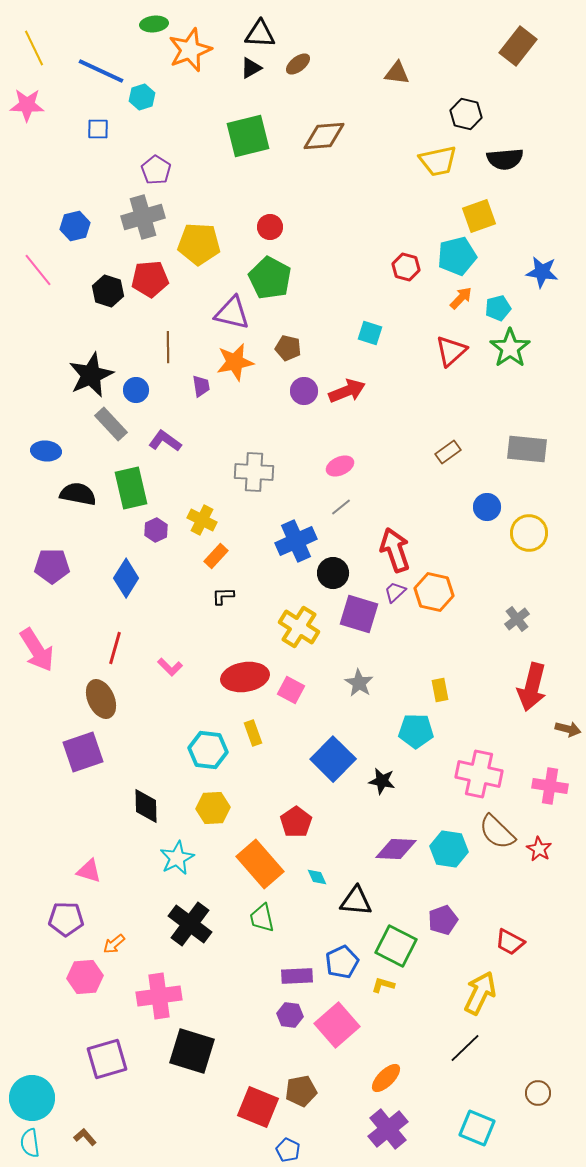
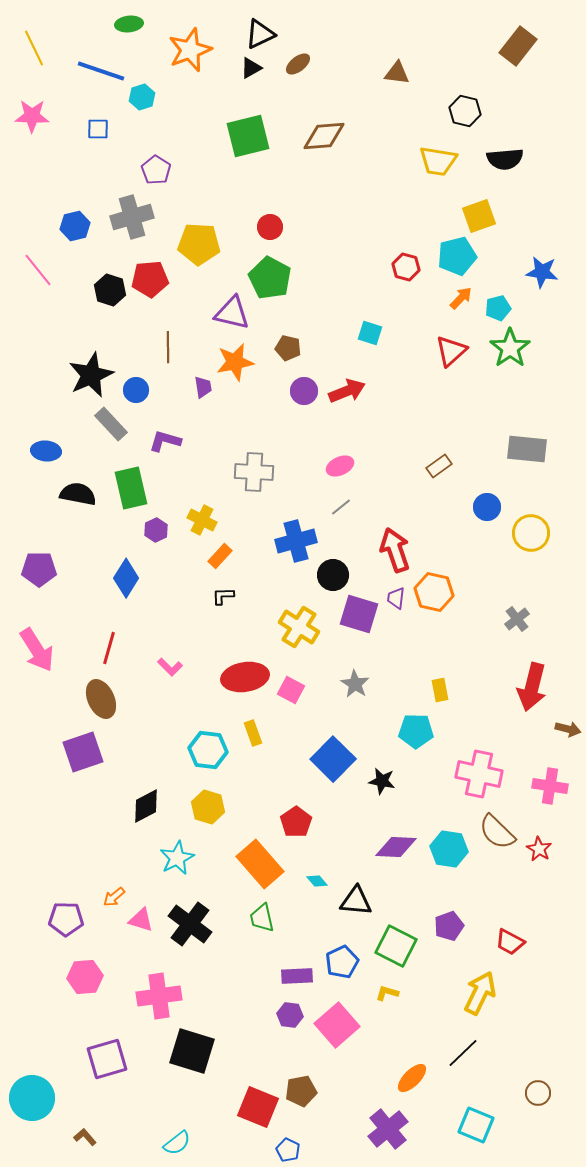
green ellipse at (154, 24): moved 25 px left
black triangle at (260, 34): rotated 28 degrees counterclockwise
blue line at (101, 71): rotated 6 degrees counterclockwise
pink star at (27, 105): moved 5 px right, 11 px down
black hexagon at (466, 114): moved 1 px left, 3 px up
yellow trapezoid at (438, 161): rotated 21 degrees clockwise
gray cross at (143, 217): moved 11 px left
black hexagon at (108, 291): moved 2 px right, 1 px up
purple trapezoid at (201, 386): moved 2 px right, 1 px down
purple L-shape at (165, 441): rotated 20 degrees counterclockwise
brown rectangle at (448, 452): moved 9 px left, 14 px down
yellow circle at (529, 533): moved 2 px right
blue cross at (296, 541): rotated 9 degrees clockwise
orange rectangle at (216, 556): moved 4 px right
purple pentagon at (52, 566): moved 13 px left, 3 px down
black circle at (333, 573): moved 2 px down
purple trapezoid at (395, 592): moved 1 px right, 6 px down; rotated 40 degrees counterclockwise
red line at (115, 648): moved 6 px left
gray star at (359, 683): moved 4 px left, 1 px down
black diamond at (146, 806): rotated 63 degrees clockwise
yellow hexagon at (213, 808): moved 5 px left, 1 px up; rotated 20 degrees clockwise
purple diamond at (396, 849): moved 2 px up
pink triangle at (89, 871): moved 52 px right, 49 px down
cyan diamond at (317, 877): moved 4 px down; rotated 15 degrees counterclockwise
purple pentagon at (443, 920): moved 6 px right, 6 px down
orange arrow at (114, 944): moved 47 px up
yellow L-shape at (383, 985): moved 4 px right, 8 px down
black line at (465, 1048): moved 2 px left, 5 px down
orange ellipse at (386, 1078): moved 26 px right
cyan square at (477, 1128): moved 1 px left, 3 px up
cyan semicircle at (30, 1143): moved 147 px right; rotated 120 degrees counterclockwise
